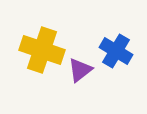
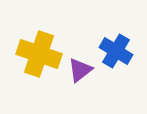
yellow cross: moved 3 px left, 4 px down
